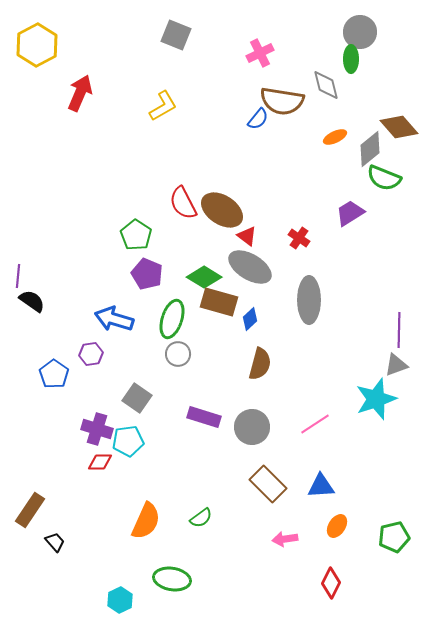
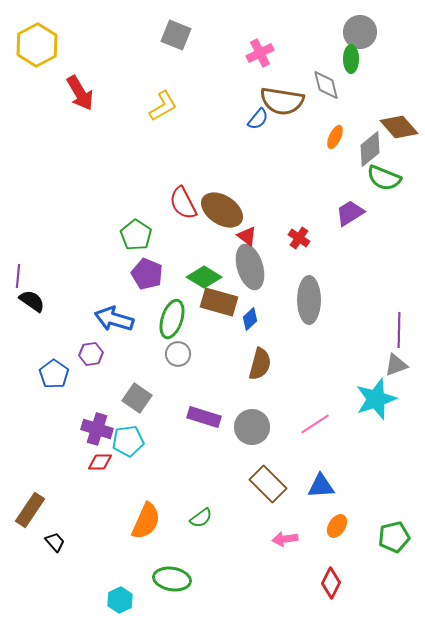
red arrow at (80, 93): rotated 126 degrees clockwise
orange ellipse at (335, 137): rotated 40 degrees counterclockwise
gray ellipse at (250, 267): rotated 42 degrees clockwise
